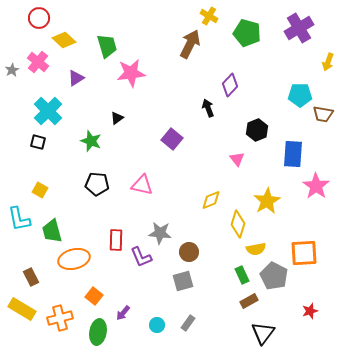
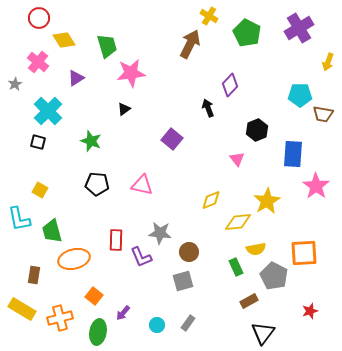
green pentagon at (247, 33): rotated 12 degrees clockwise
yellow diamond at (64, 40): rotated 15 degrees clockwise
gray star at (12, 70): moved 3 px right, 14 px down
black triangle at (117, 118): moved 7 px right, 9 px up
yellow diamond at (238, 224): moved 2 px up; rotated 68 degrees clockwise
green rectangle at (242, 275): moved 6 px left, 8 px up
brown rectangle at (31, 277): moved 3 px right, 2 px up; rotated 36 degrees clockwise
